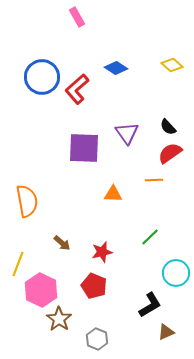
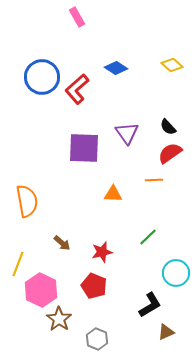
green line: moved 2 px left
